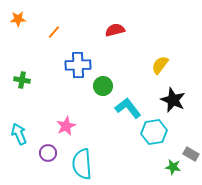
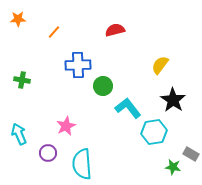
black star: rotated 10 degrees clockwise
